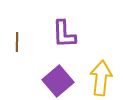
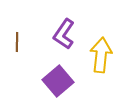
purple L-shape: rotated 36 degrees clockwise
yellow arrow: moved 23 px up
